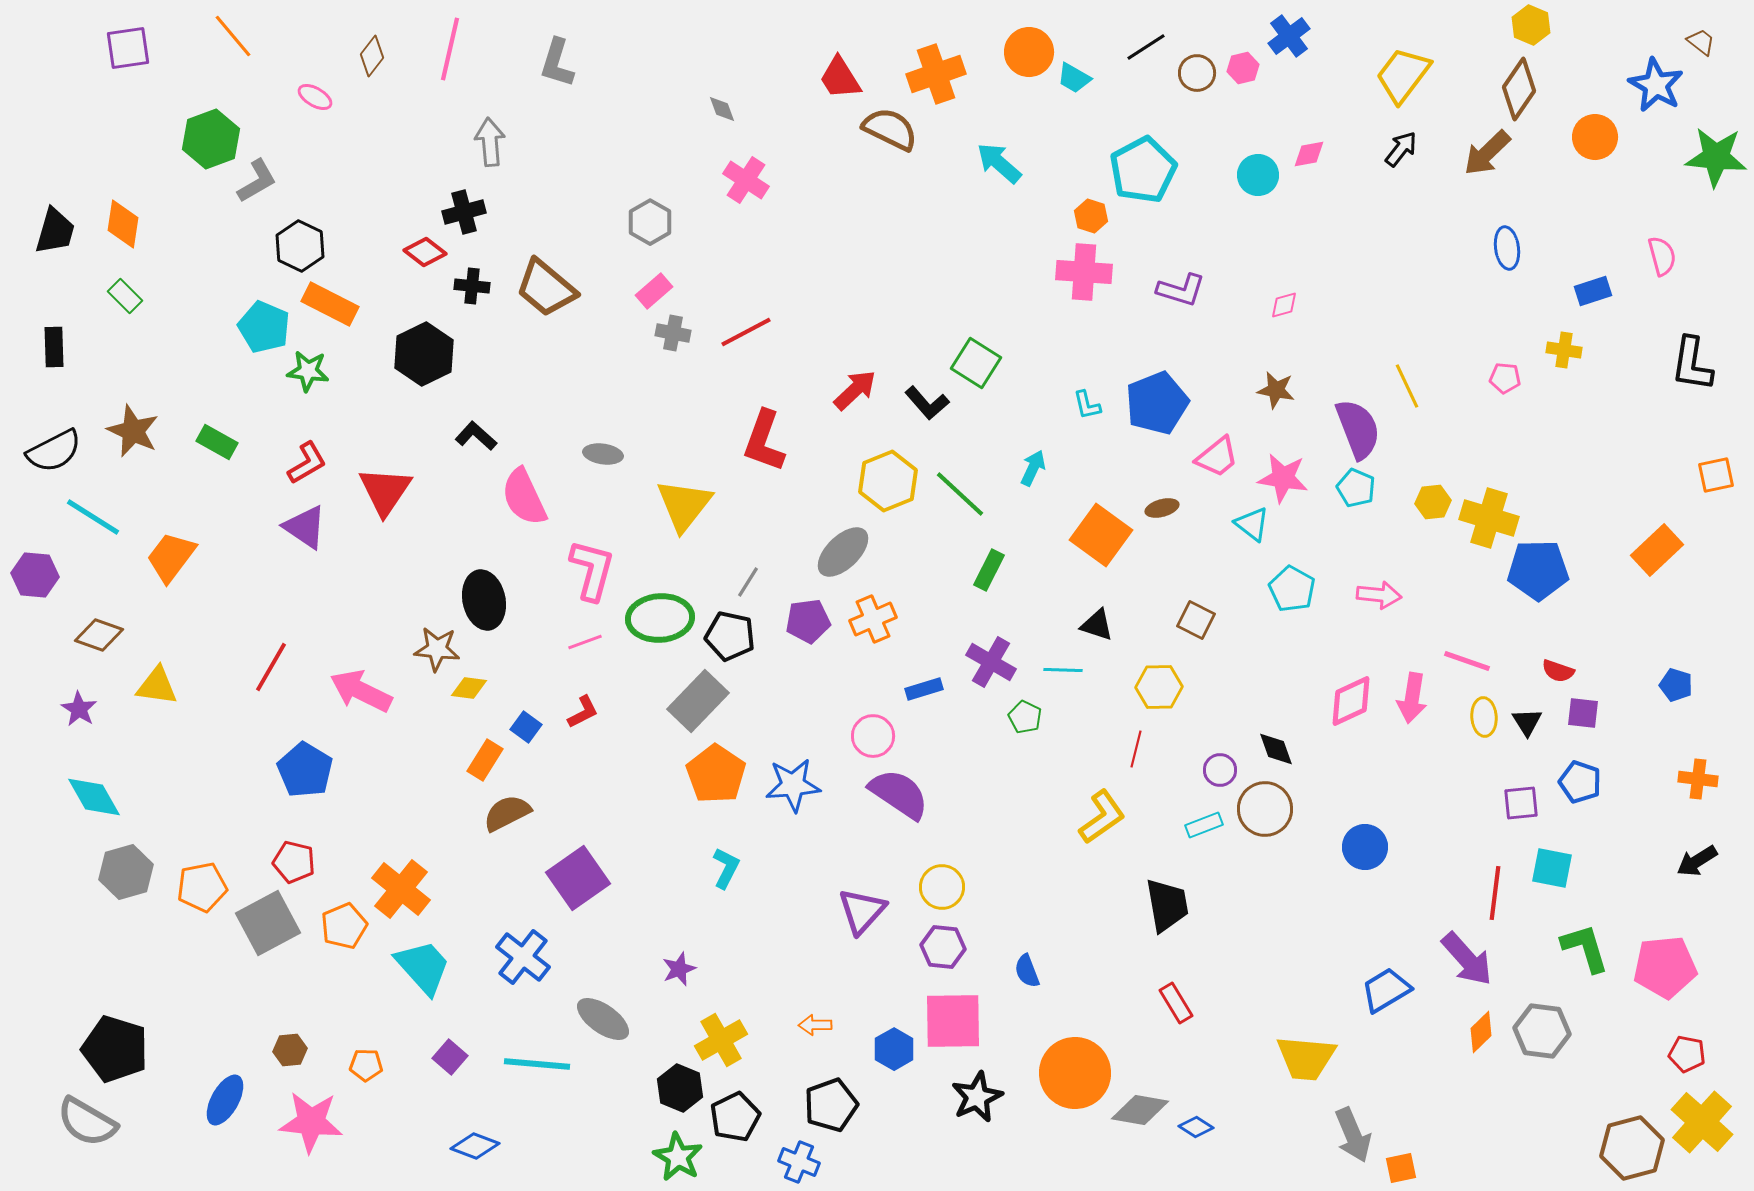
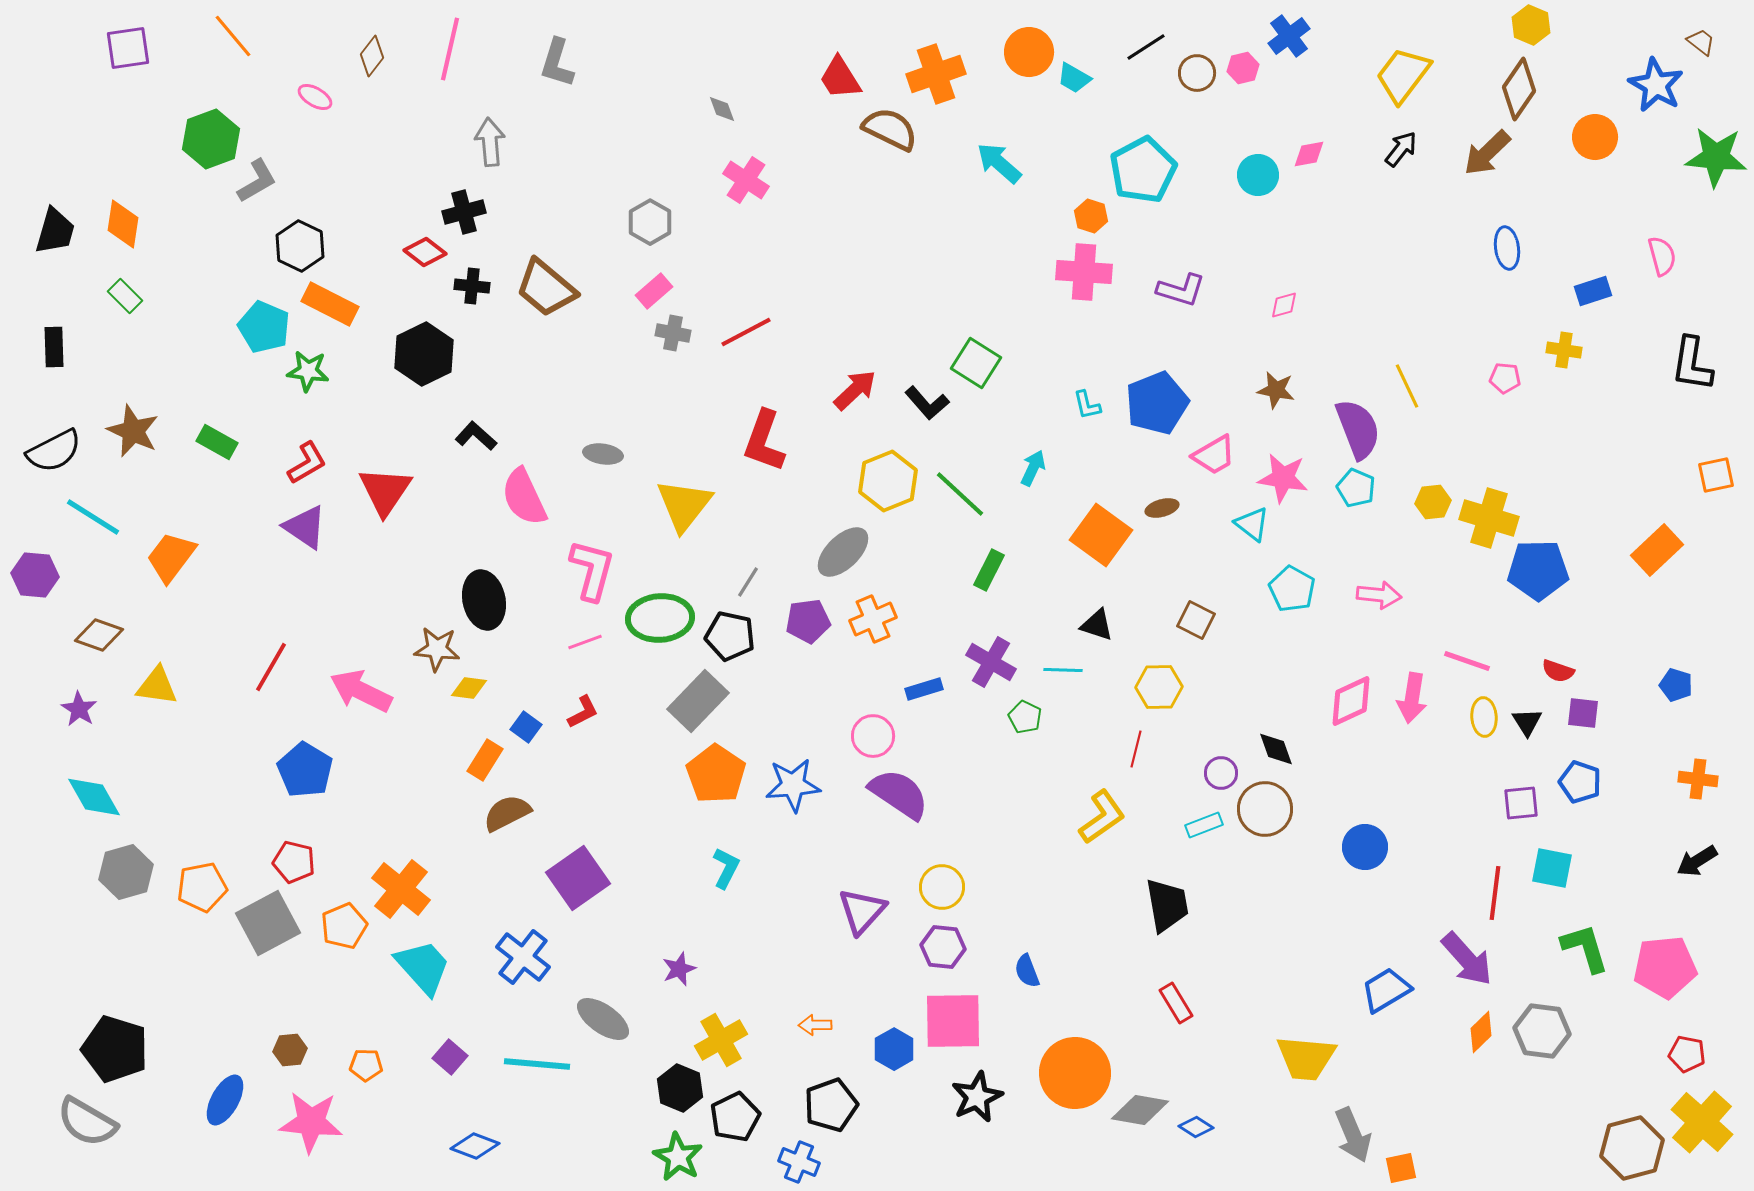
pink trapezoid at (1217, 457): moved 3 px left, 2 px up; rotated 9 degrees clockwise
purple circle at (1220, 770): moved 1 px right, 3 px down
